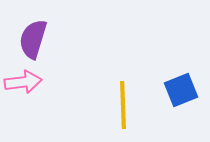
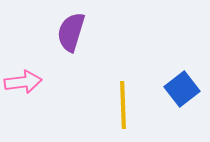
purple semicircle: moved 38 px right, 7 px up
blue square: moved 1 px right, 1 px up; rotated 16 degrees counterclockwise
